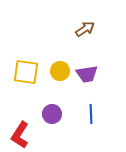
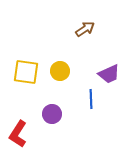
purple trapezoid: moved 22 px right; rotated 15 degrees counterclockwise
blue line: moved 15 px up
red L-shape: moved 2 px left, 1 px up
